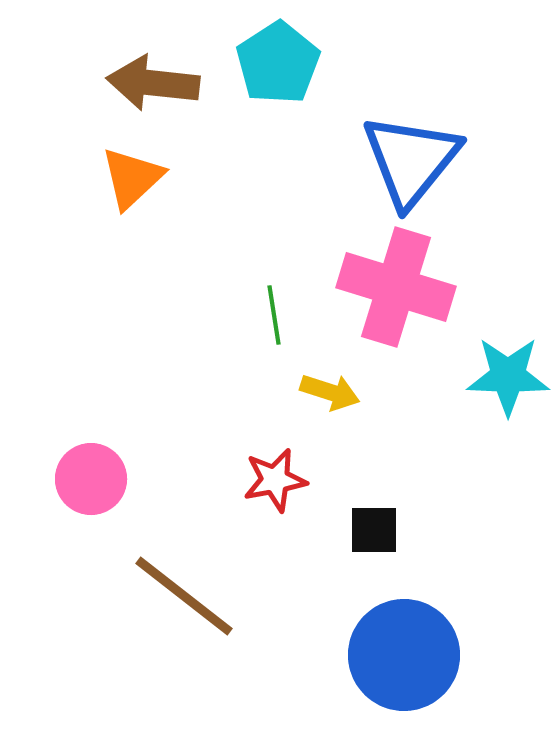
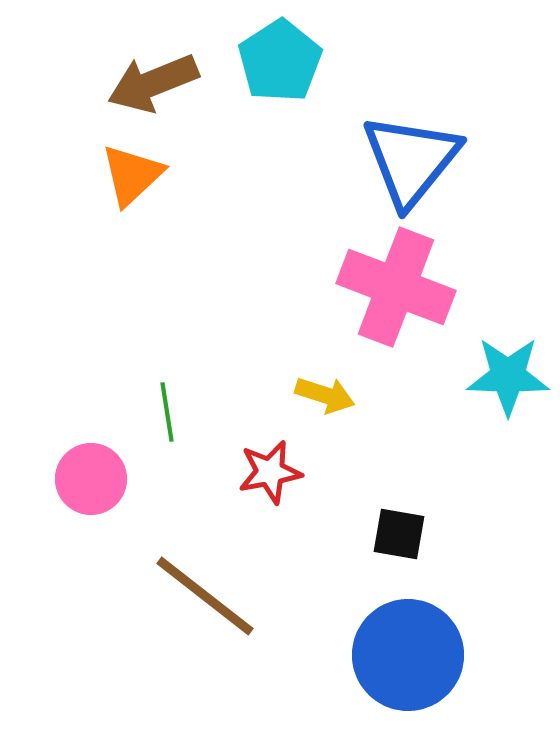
cyan pentagon: moved 2 px right, 2 px up
brown arrow: rotated 28 degrees counterclockwise
orange triangle: moved 3 px up
pink cross: rotated 4 degrees clockwise
green line: moved 107 px left, 97 px down
yellow arrow: moved 5 px left, 3 px down
red star: moved 5 px left, 8 px up
black square: moved 25 px right, 4 px down; rotated 10 degrees clockwise
brown line: moved 21 px right
blue circle: moved 4 px right
